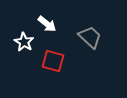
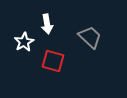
white arrow: rotated 42 degrees clockwise
white star: rotated 12 degrees clockwise
